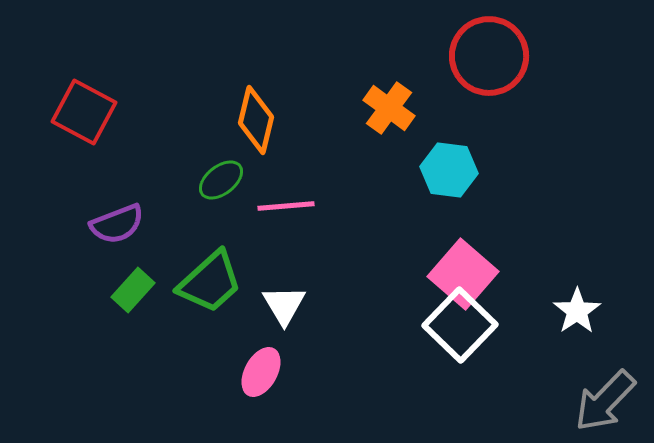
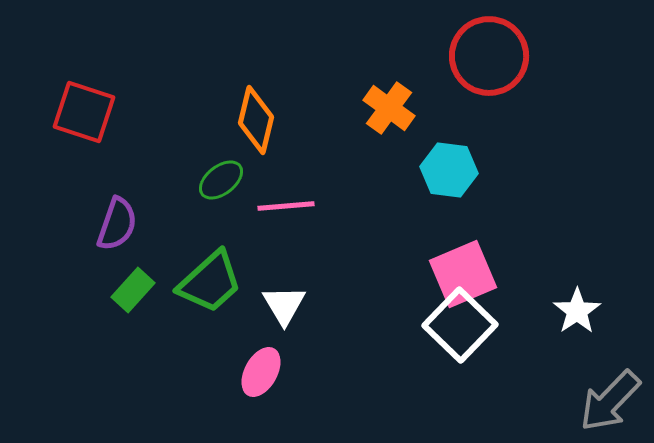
red square: rotated 10 degrees counterclockwise
purple semicircle: rotated 50 degrees counterclockwise
pink square: rotated 26 degrees clockwise
gray arrow: moved 5 px right
